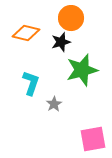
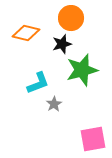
black star: moved 1 px right, 2 px down
cyan L-shape: moved 7 px right; rotated 50 degrees clockwise
